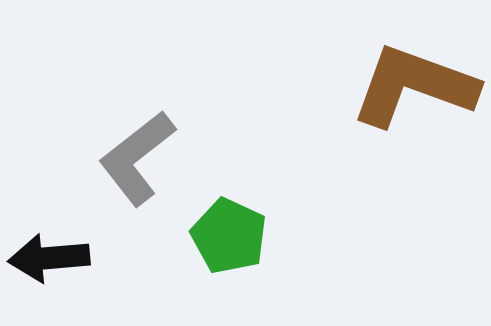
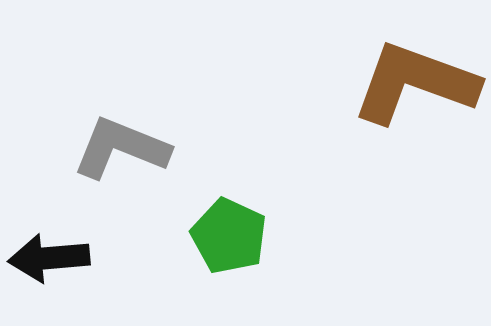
brown L-shape: moved 1 px right, 3 px up
gray L-shape: moved 16 px left, 10 px up; rotated 60 degrees clockwise
